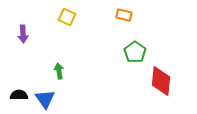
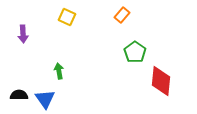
orange rectangle: moved 2 px left; rotated 63 degrees counterclockwise
